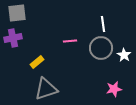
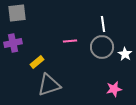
purple cross: moved 5 px down
gray circle: moved 1 px right, 1 px up
white star: moved 1 px right, 1 px up
gray triangle: moved 3 px right, 4 px up
